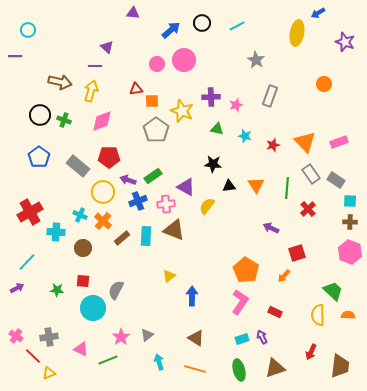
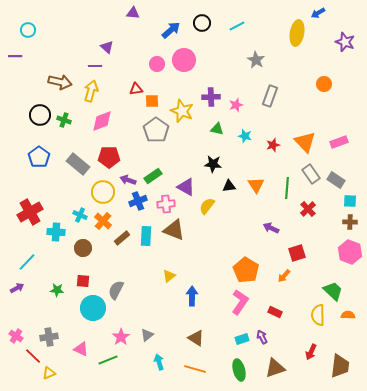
gray rectangle at (78, 166): moved 2 px up
